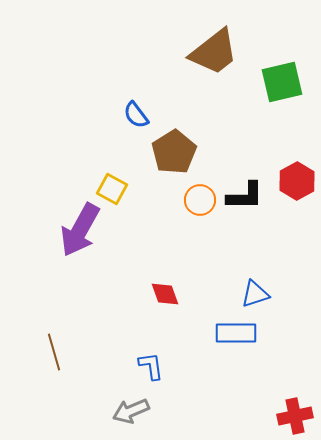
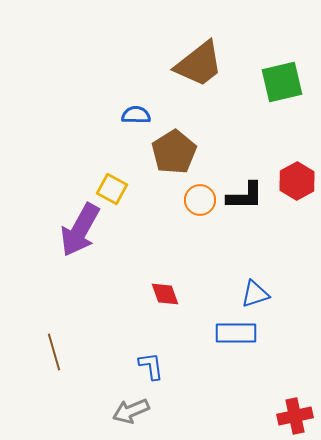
brown trapezoid: moved 15 px left, 12 px down
blue semicircle: rotated 128 degrees clockwise
